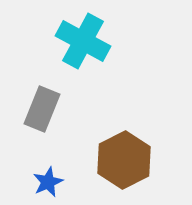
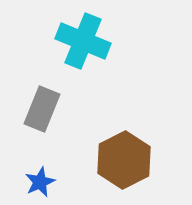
cyan cross: rotated 6 degrees counterclockwise
blue star: moved 8 px left
